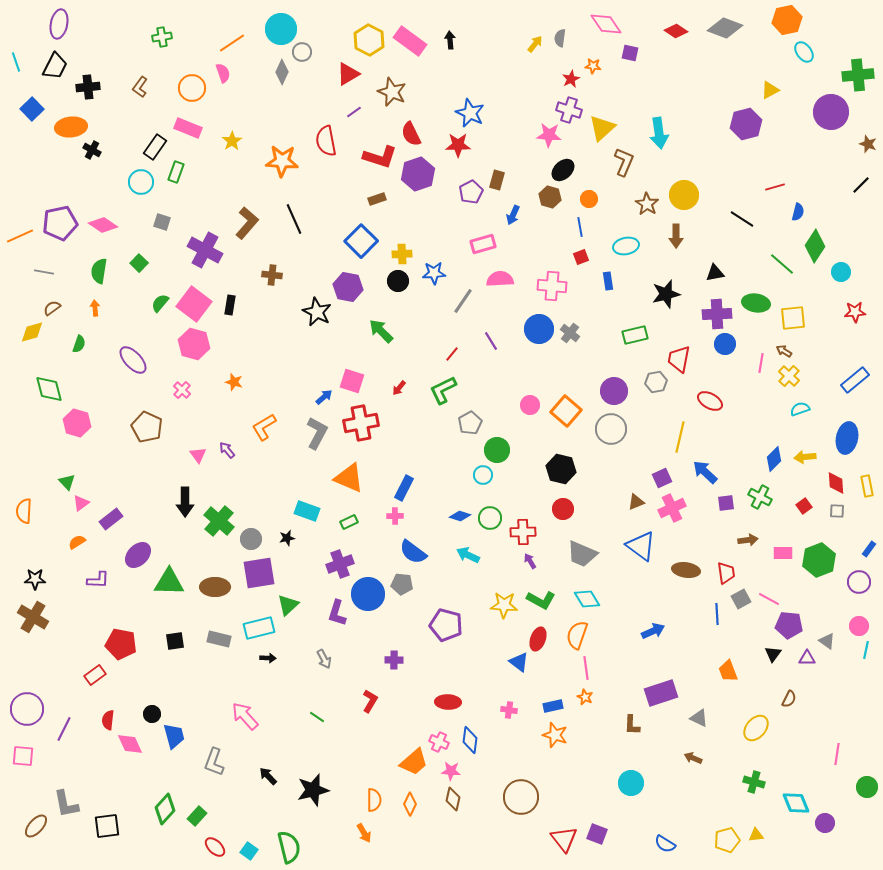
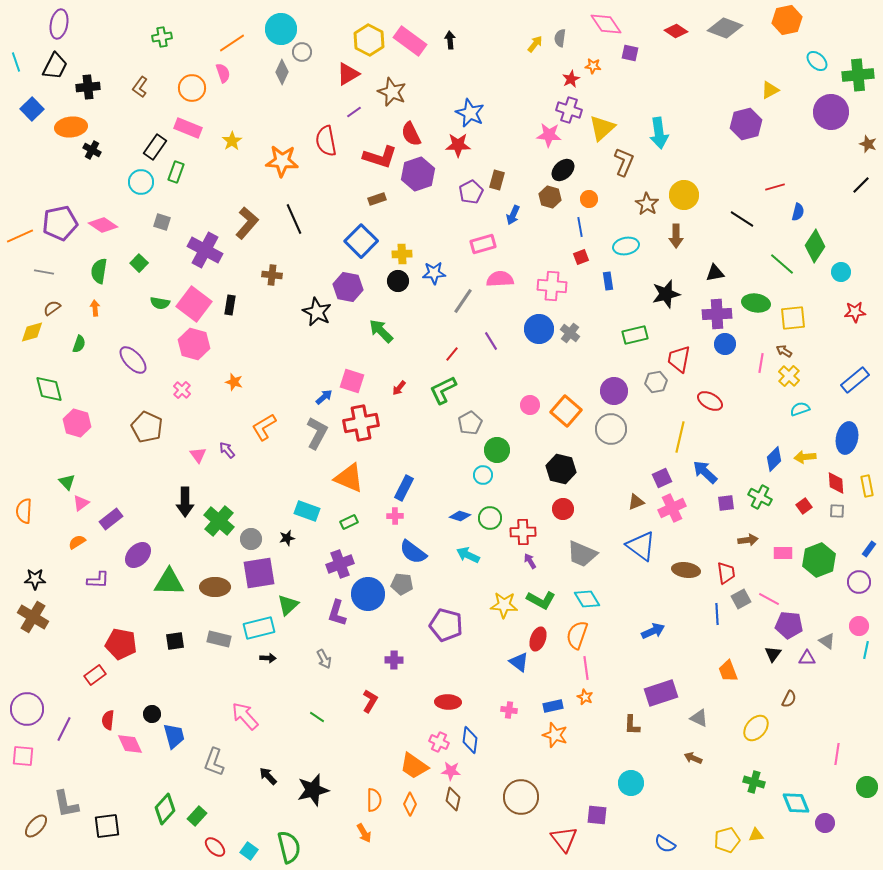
cyan ellipse at (804, 52): moved 13 px right, 9 px down; rotated 10 degrees counterclockwise
green semicircle at (160, 303): rotated 120 degrees counterclockwise
orange trapezoid at (414, 762): moved 4 px down; rotated 76 degrees clockwise
purple square at (597, 834): moved 19 px up; rotated 15 degrees counterclockwise
